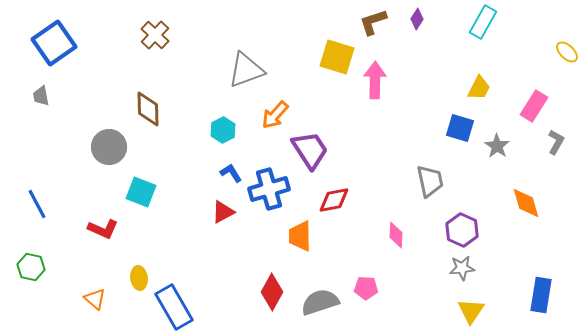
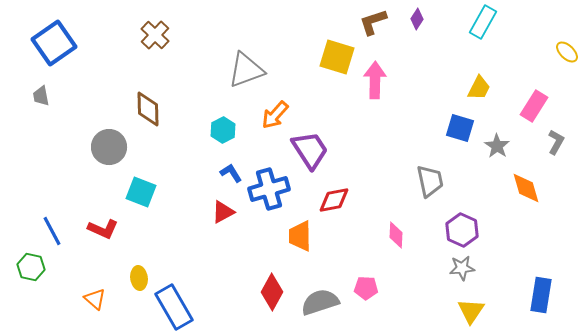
orange diamond at (526, 203): moved 15 px up
blue line at (37, 204): moved 15 px right, 27 px down
